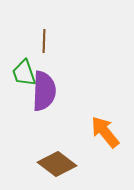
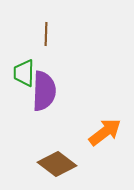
brown line: moved 2 px right, 7 px up
green trapezoid: rotated 20 degrees clockwise
orange arrow: rotated 92 degrees clockwise
